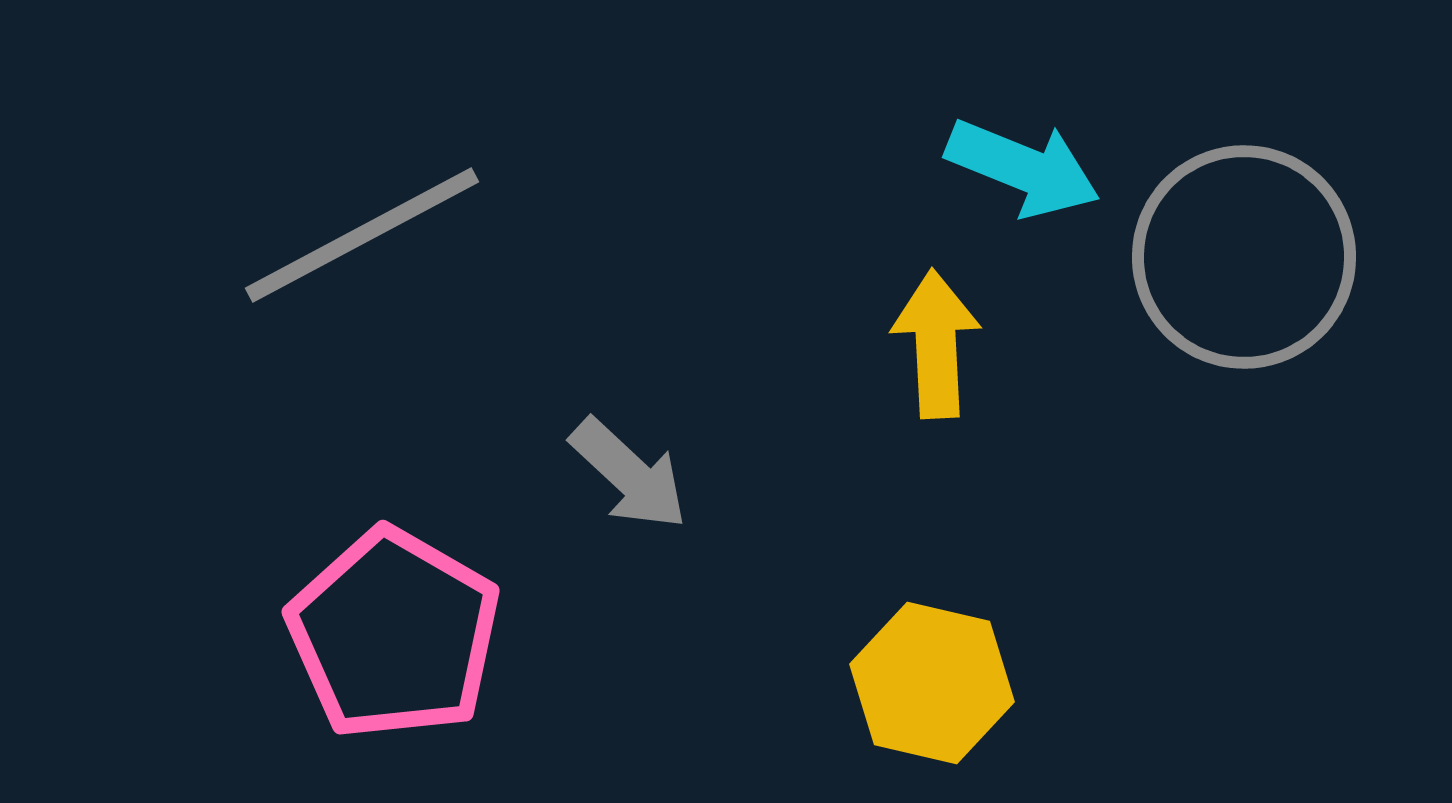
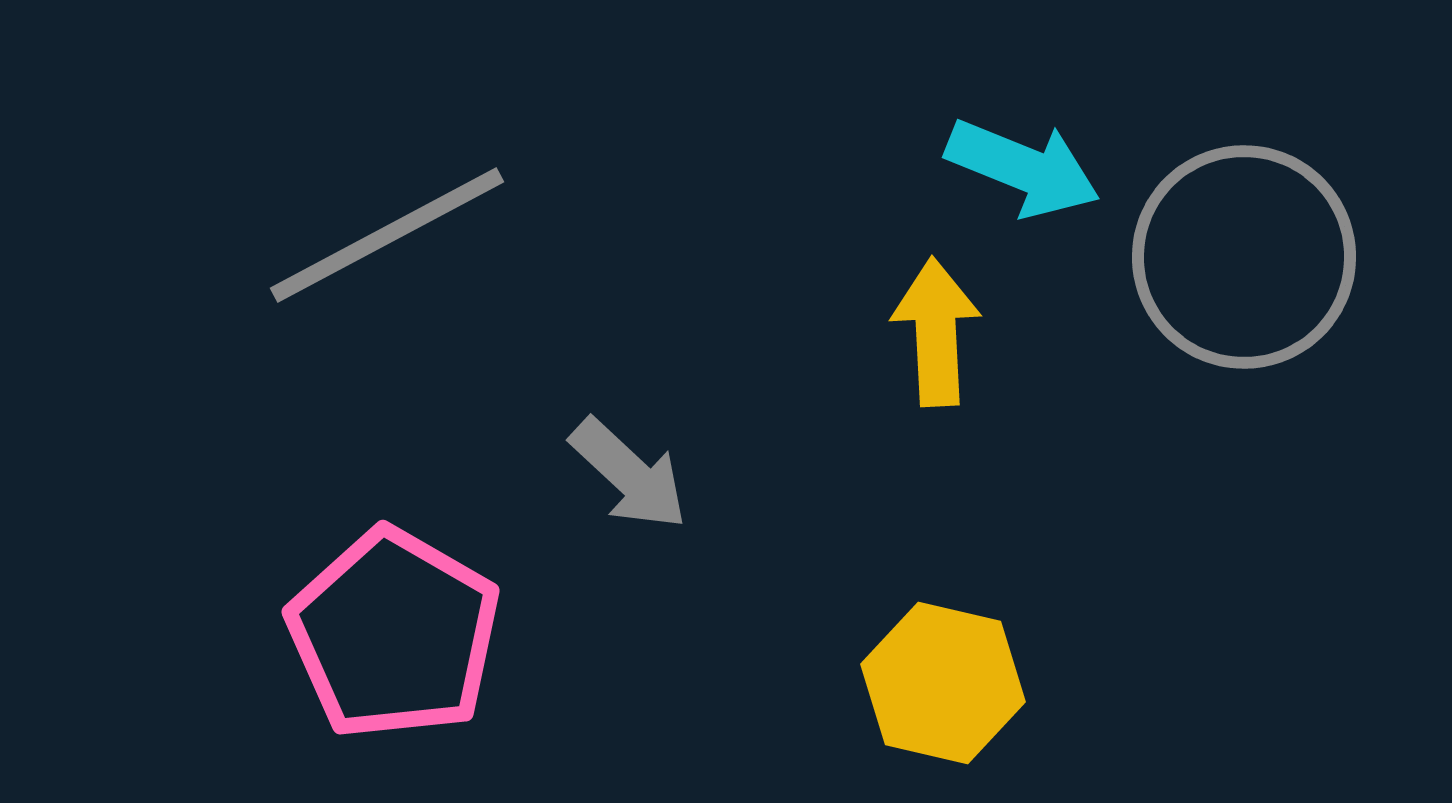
gray line: moved 25 px right
yellow arrow: moved 12 px up
yellow hexagon: moved 11 px right
